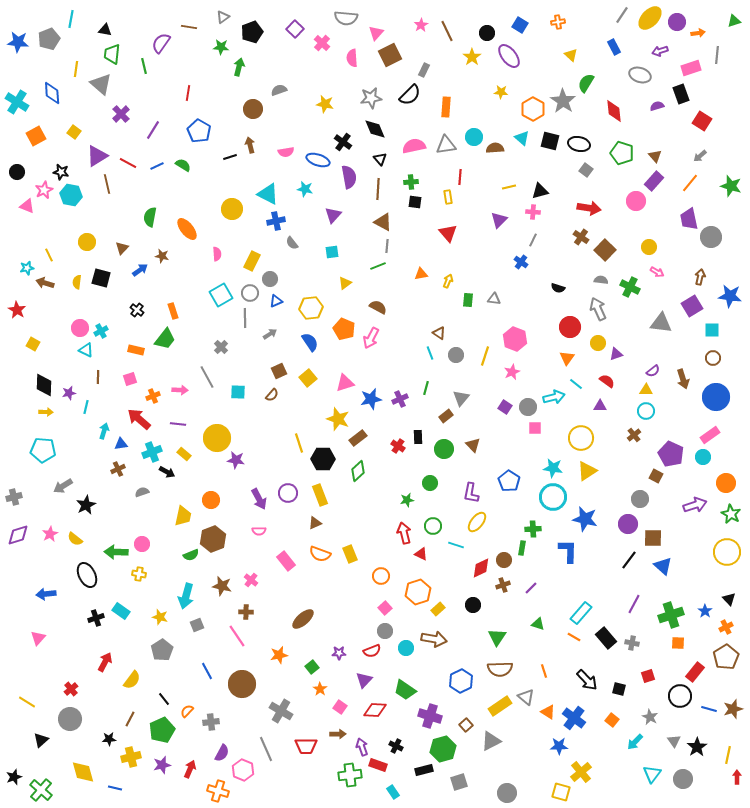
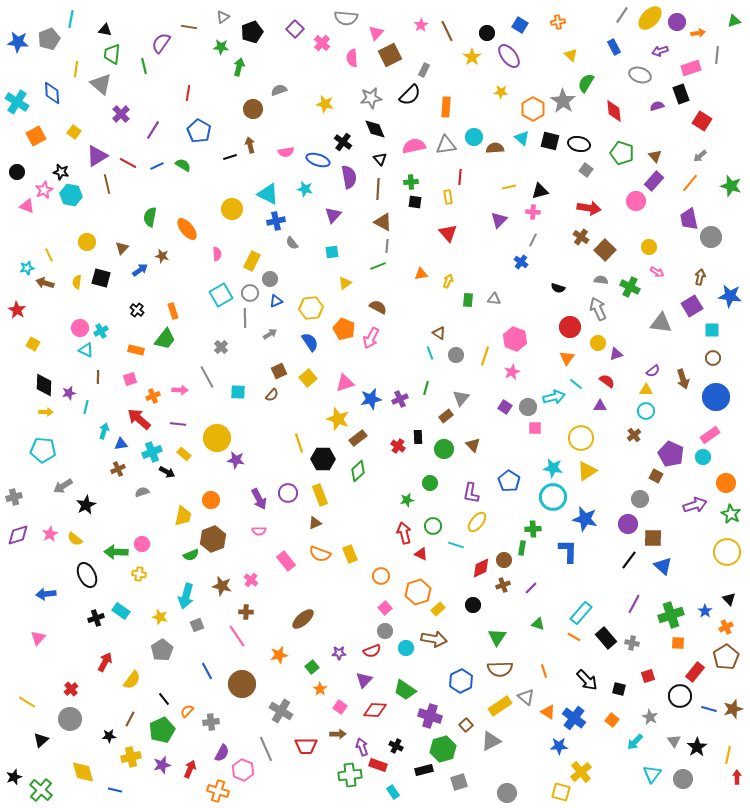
black star at (109, 739): moved 3 px up
blue line at (115, 788): moved 2 px down
